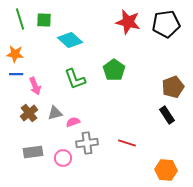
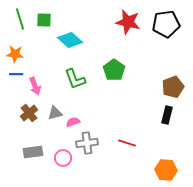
black rectangle: rotated 48 degrees clockwise
